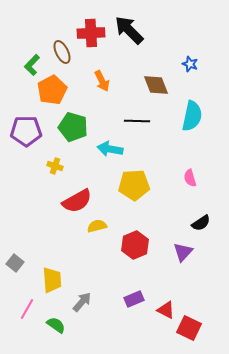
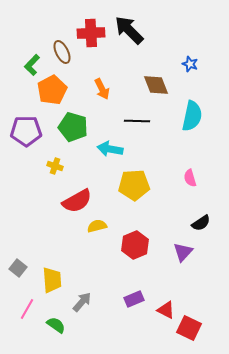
orange arrow: moved 8 px down
gray square: moved 3 px right, 5 px down
